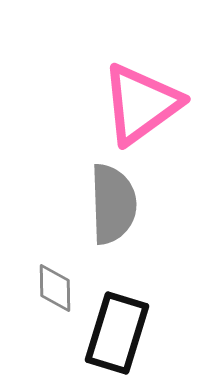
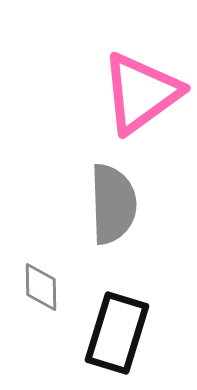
pink triangle: moved 11 px up
gray diamond: moved 14 px left, 1 px up
